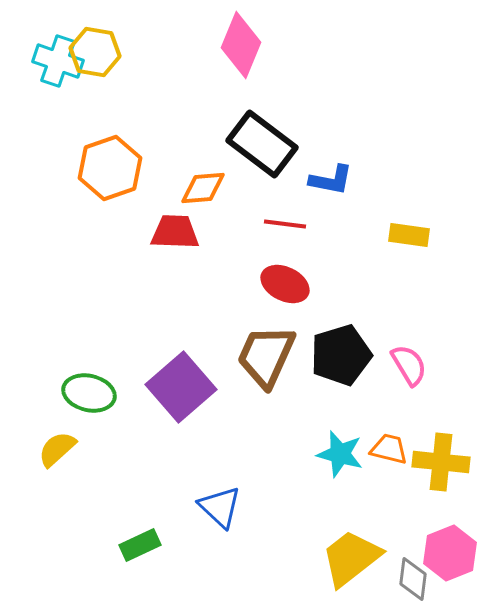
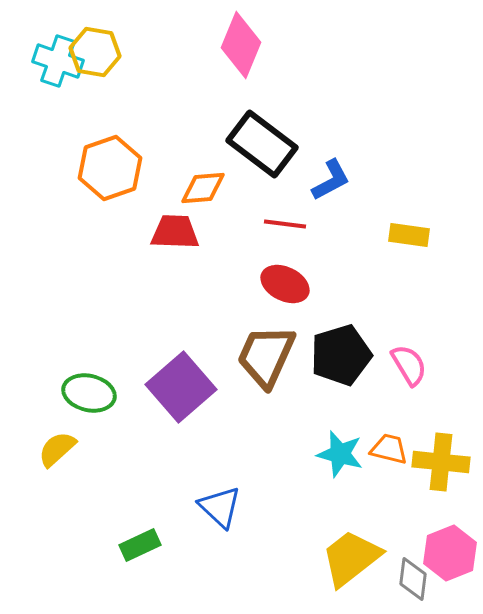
blue L-shape: rotated 39 degrees counterclockwise
